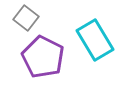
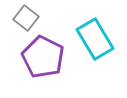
cyan rectangle: moved 1 px up
